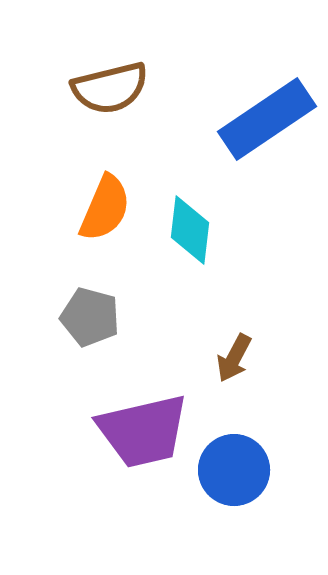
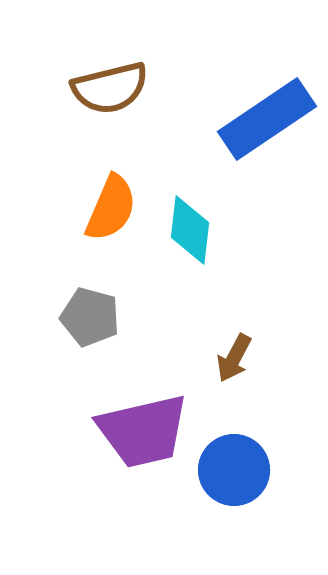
orange semicircle: moved 6 px right
